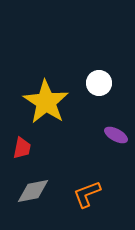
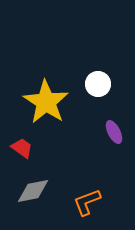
white circle: moved 1 px left, 1 px down
purple ellipse: moved 2 px left, 3 px up; rotated 35 degrees clockwise
red trapezoid: rotated 65 degrees counterclockwise
orange L-shape: moved 8 px down
